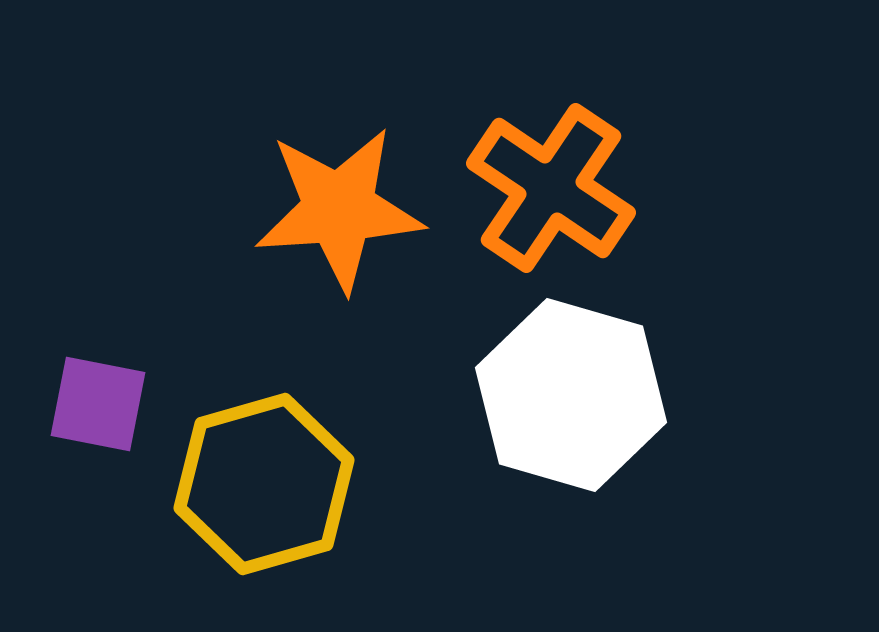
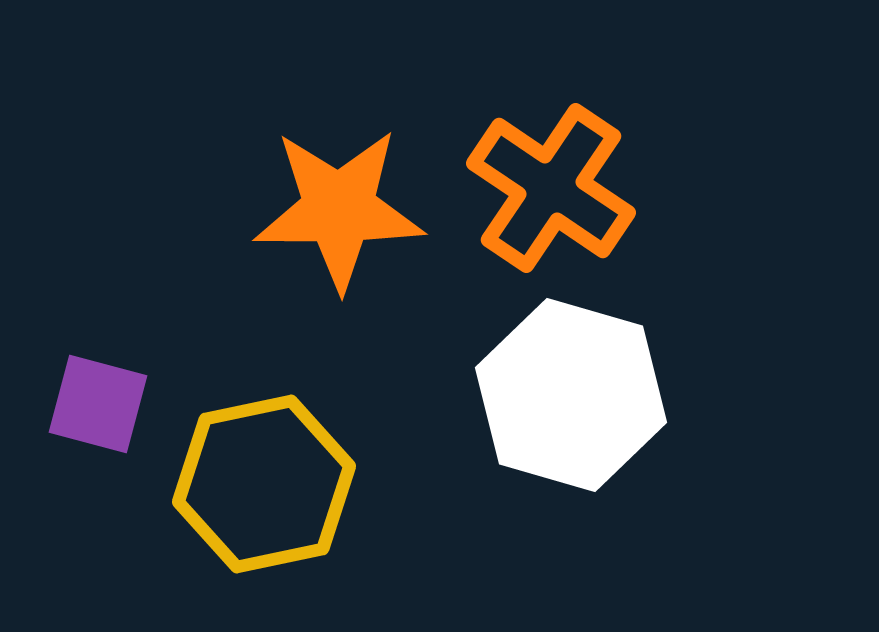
orange star: rotated 4 degrees clockwise
purple square: rotated 4 degrees clockwise
yellow hexagon: rotated 4 degrees clockwise
